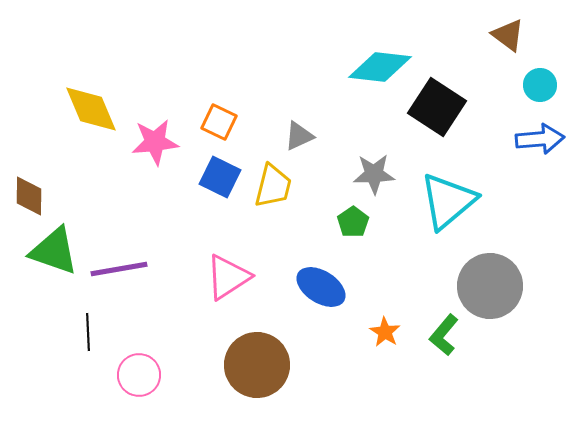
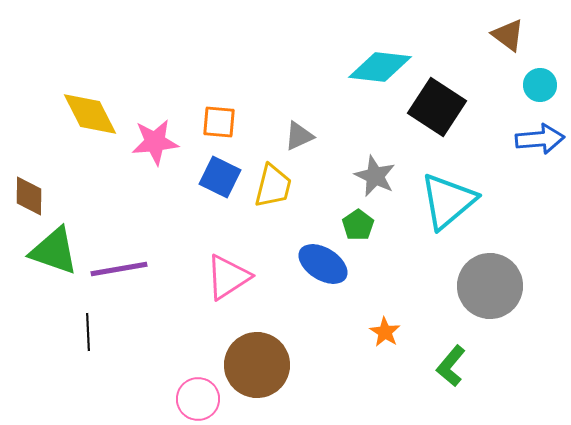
yellow diamond: moved 1 px left, 5 px down; rotated 4 degrees counterclockwise
orange square: rotated 21 degrees counterclockwise
gray star: moved 1 px right, 2 px down; rotated 27 degrees clockwise
green pentagon: moved 5 px right, 3 px down
blue ellipse: moved 2 px right, 23 px up
green L-shape: moved 7 px right, 31 px down
pink circle: moved 59 px right, 24 px down
